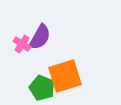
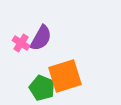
purple semicircle: moved 1 px right, 1 px down
pink cross: moved 1 px left, 1 px up
